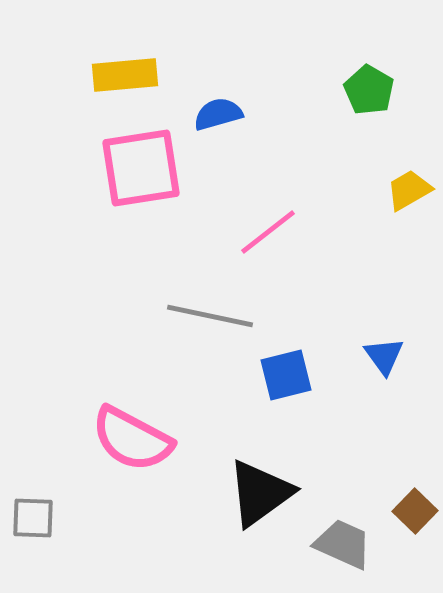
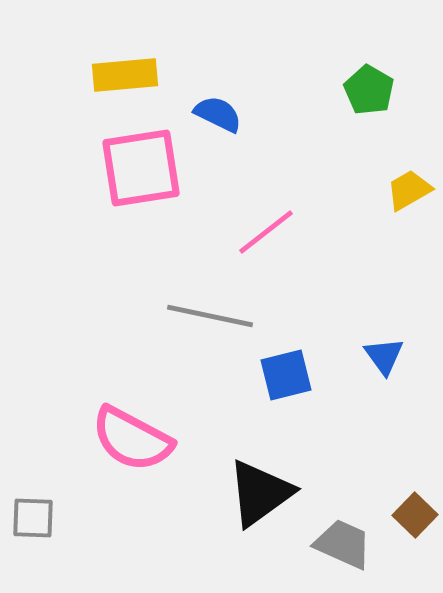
blue semicircle: rotated 42 degrees clockwise
pink line: moved 2 px left
brown square: moved 4 px down
